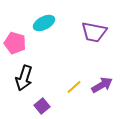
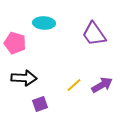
cyan ellipse: rotated 30 degrees clockwise
purple trapezoid: moved 2 px down; rotated 44 degrees clockwise
black arrow: rotated 105 degrees counterclockwise
yellow line: moved 2 px up
purple square: moved 2 px left, 2 px up; rotated 21 degrees clockwise
